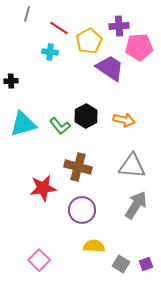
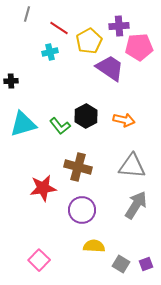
cyan cross: rotated 21 degrees counterclockwise
